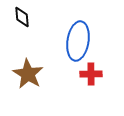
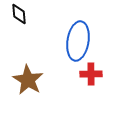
black diamond: moved 3 px left, 3 px up
brown star: moved 6 px down
